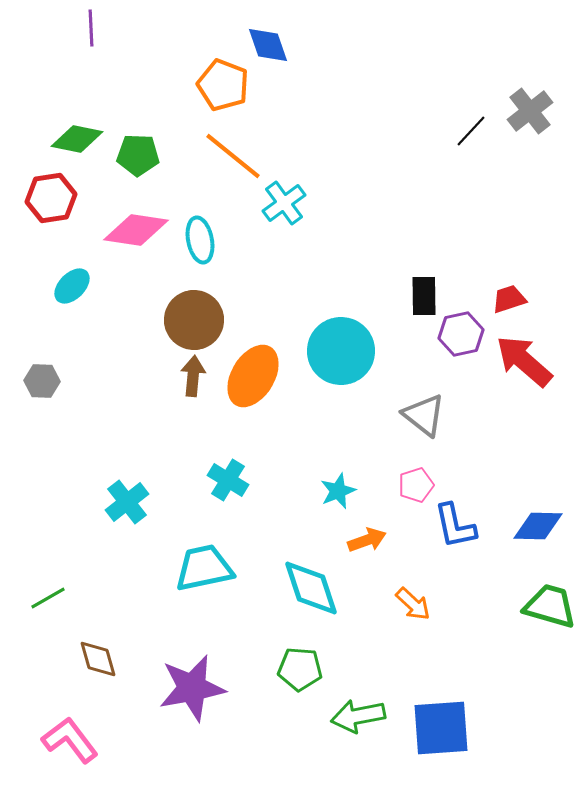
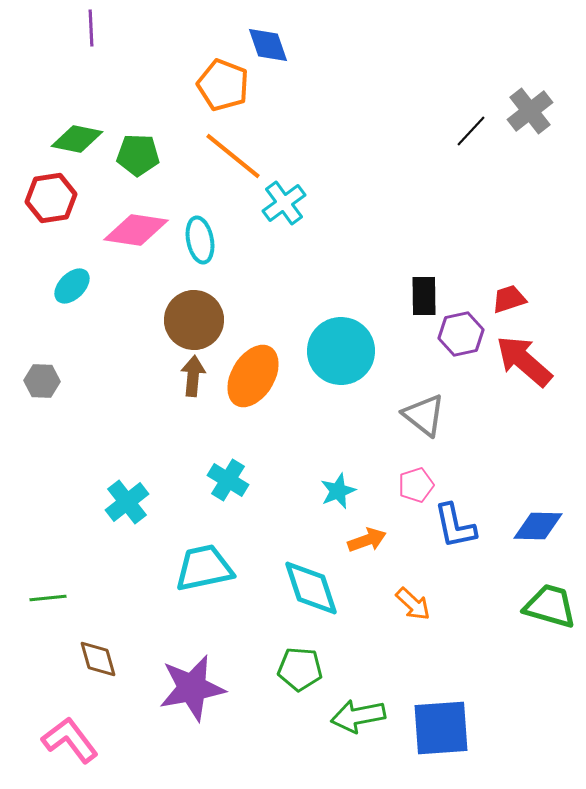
green line at (48, 598): rotated 24 degrees clockwise
